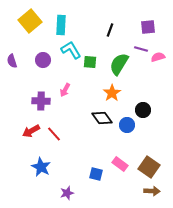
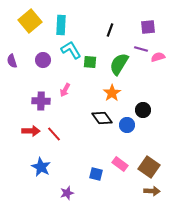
red arrow: rotated 150 degrees counterclockwise
